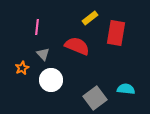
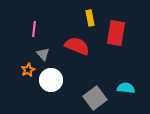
yellow rectangle: rotated 63 degrees counterclockwise
pink line: moved 3 px left, 2 px down
orange star: moved 6 px right, 2 px down
cyan semicircle: moved 1 px up
